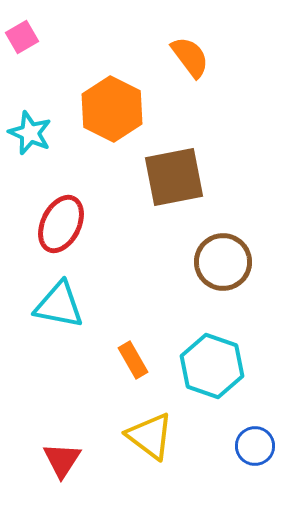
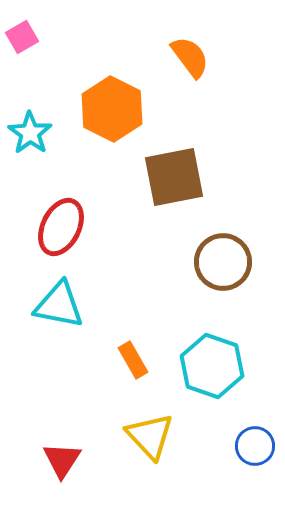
cyan star: rotated 12 degrees clockwise
red ellipse: moved 3 px down
yellow triangle: rotated 10 degrees clockwise
